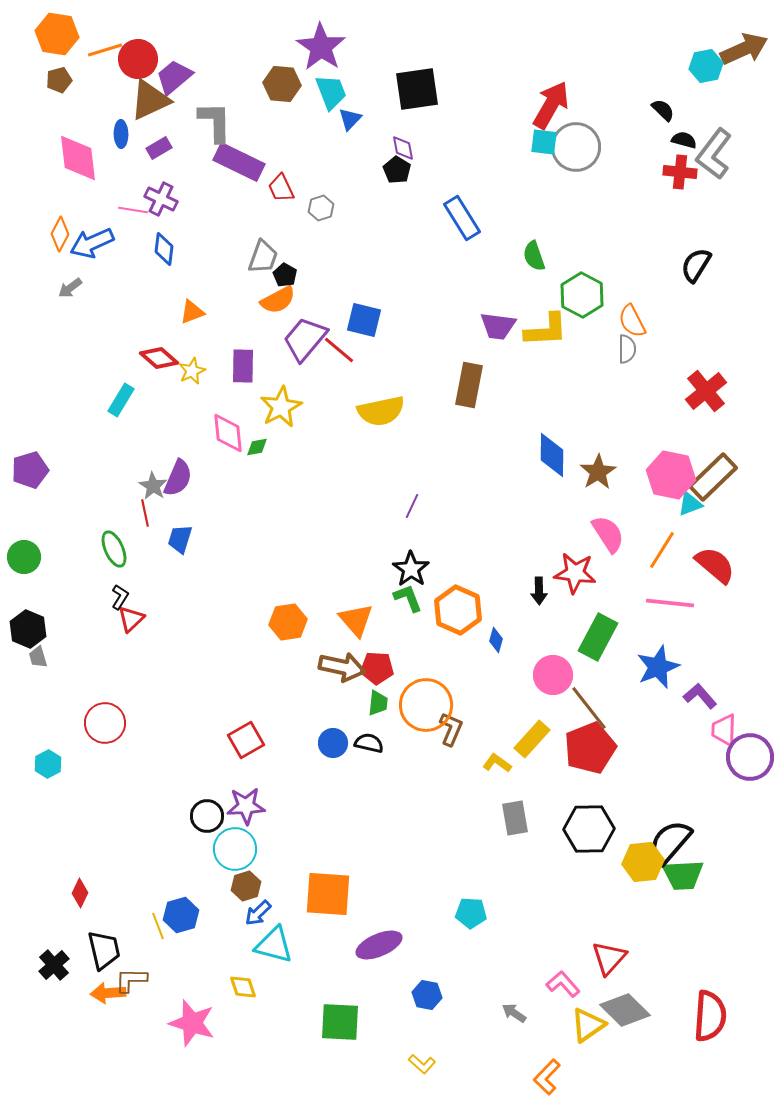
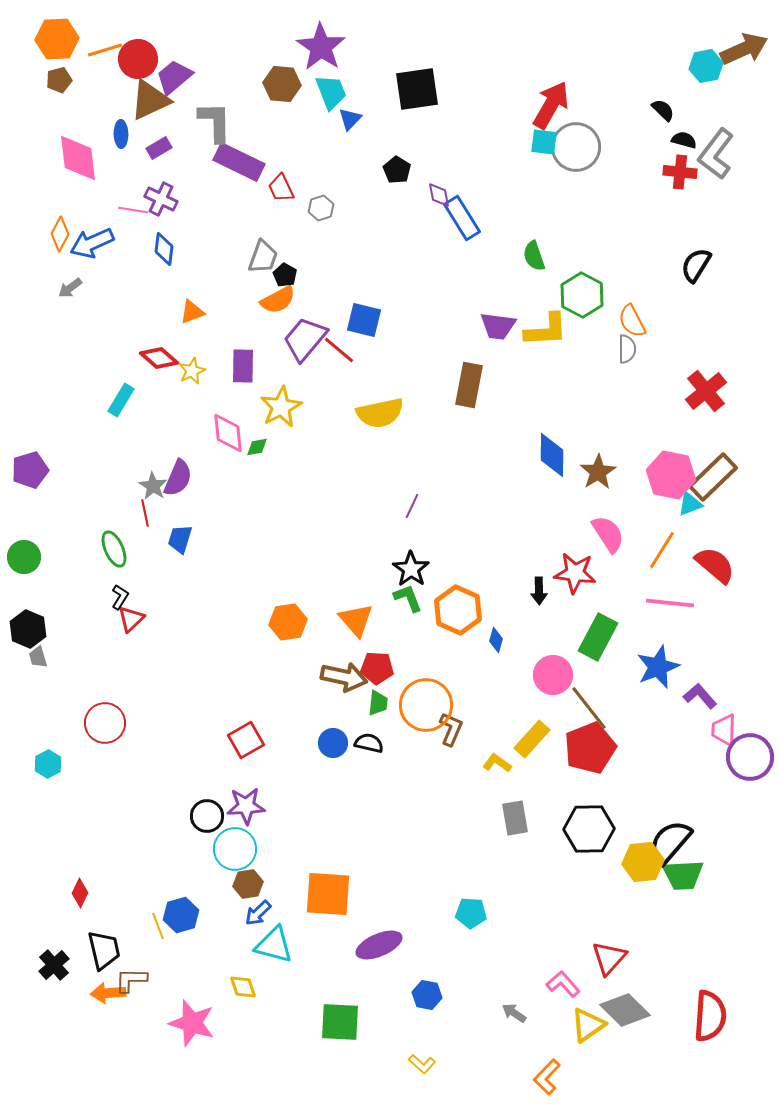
orange hexagon at (57, 34): moved 5 px down; rotated 12 degrees counterclockwise
purple diamond at (403, 148): moved 36 px right, 47 px down
gray L-shape at (714, 154): moved 2 px right
yellow semicircle at (381, 411): moved 1 px left, 2 px down
brown arrow at (342, 667): moved 2 px right, 10 px down
brown hexagon at (246, 886): moved 2 px right, 2 px up; rotated 8 degrees clockwise
